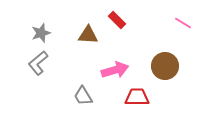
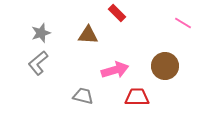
red rectangle: moved 7 px up
gray trapezoid: rotated 135 degrees clockwise
